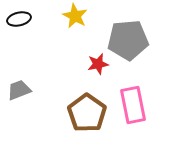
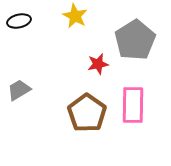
black ellipse: moved 2 px down
gray pentagon: moved 7 px right; rotated 27 degrees counterclockwise
gray trapezoid: rotated 10 degrees counterclockwise
pink rectangle: rotated 12 degrees clockwise
